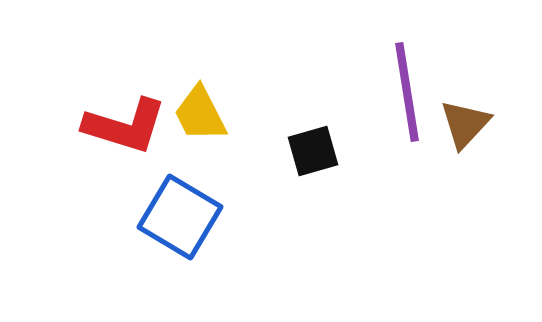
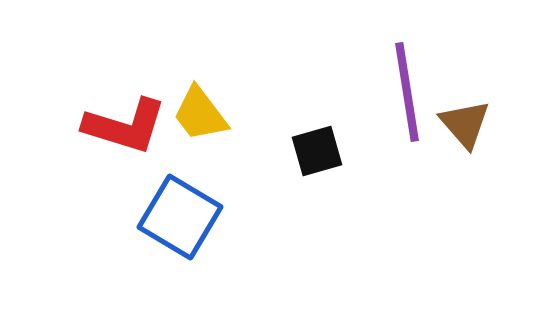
yellow trapezoid: rotated 10 degrees counterclockwise
brown triangle: rotated 24 degrees counterclockwise
black square: moved 4 px right
